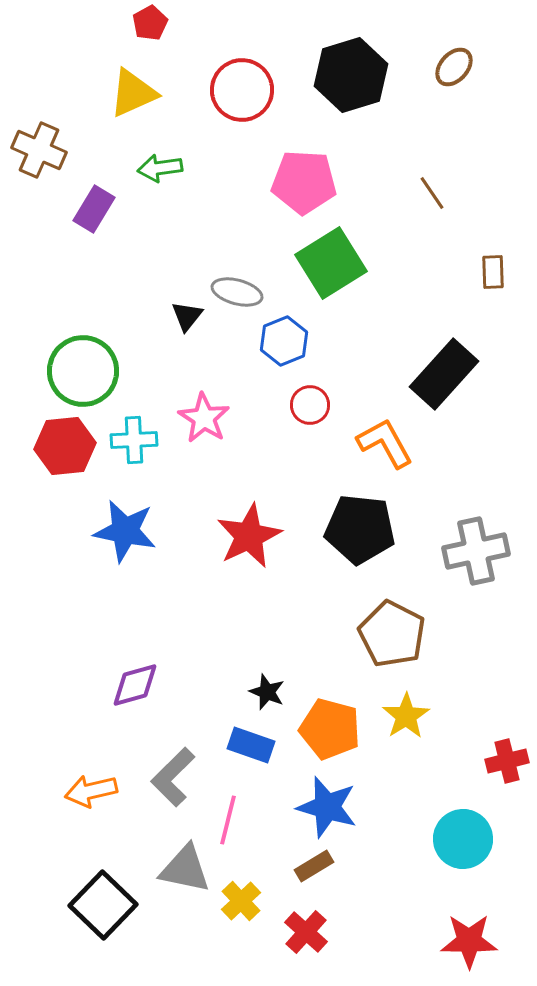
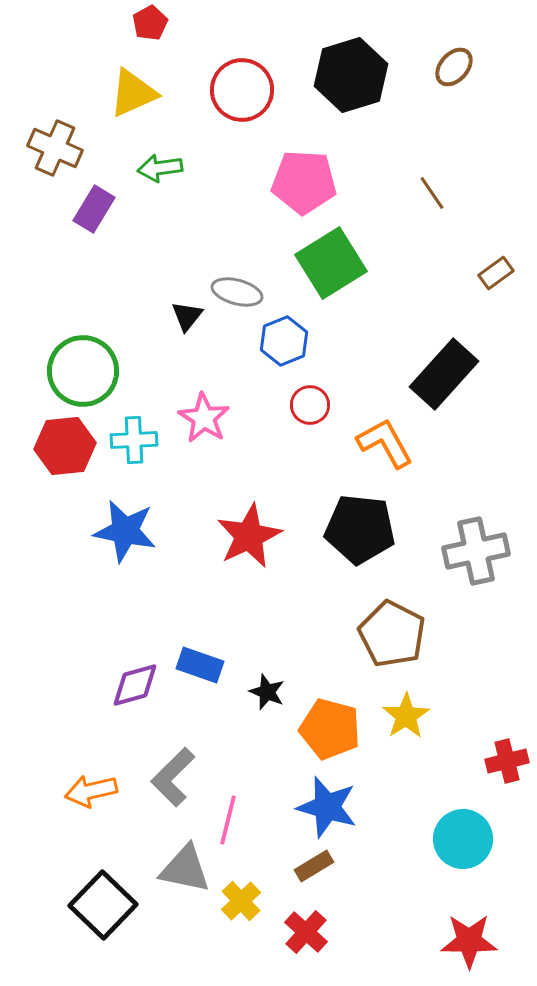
brown cross at (39, 150): moved 16 px right, 2 px up
brown rectangle at (493, 272): moved 3 px right, 1 px down; rotated 56 degrees clockwise
blue rectangle at (251, 745): moved 51 px left, 80 px up
